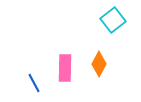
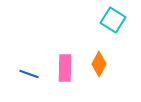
cyan square: rotated 20 degrees counterclockwise
blue line: moved 5 px left, 9 px up; rotated 42 degrees counterclockwise
